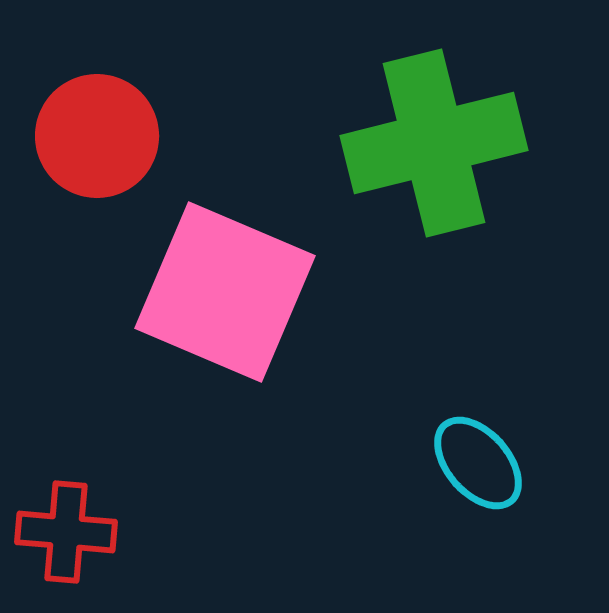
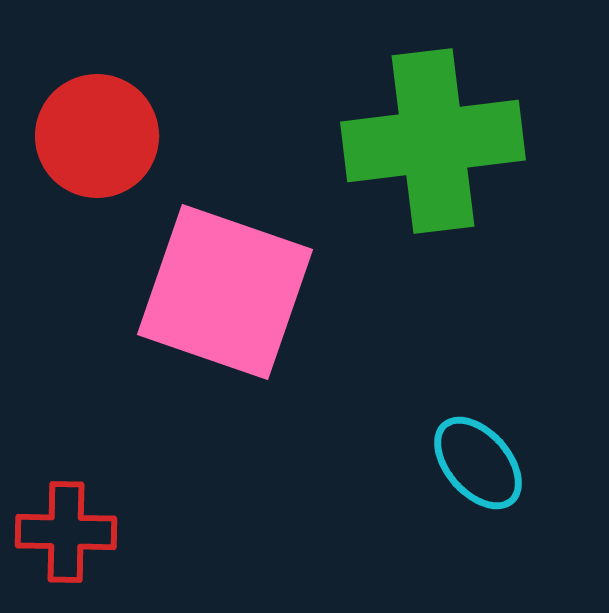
green cross: moved 1 px left, 2 px up; rotated 7 degrees clockwise
pink square: rotated 4 degrees counterclockwise
red cross: rotated 4 degrees counterclockwise
